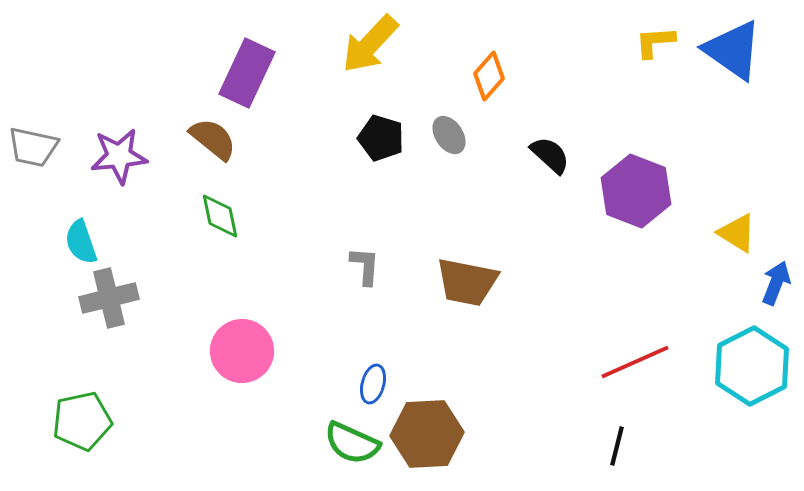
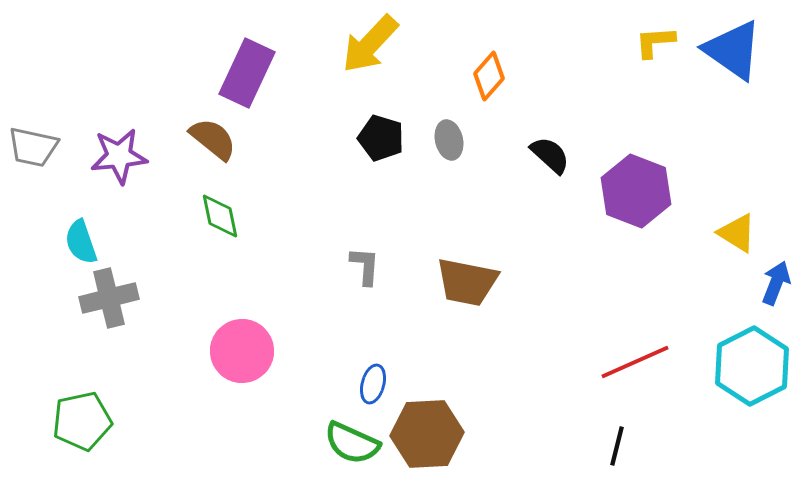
gray ellipse: moved 5 px down; rotated 21 degrees clockwise
